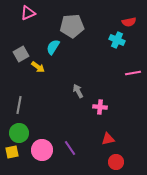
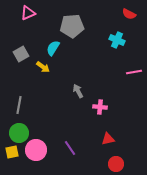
red semicircle: moved 8 px up; rotated 40 degrees clockwise
cyan semicircle: moved 1 px down
yellow arrow: moved 5 px right
pink line: moved 1 px right, 1 px up
pink circle: moved 6 px left
red circle: moved 2 px down
